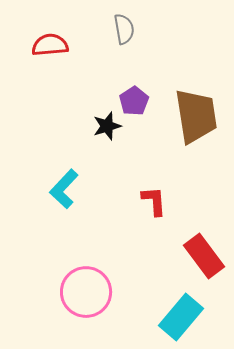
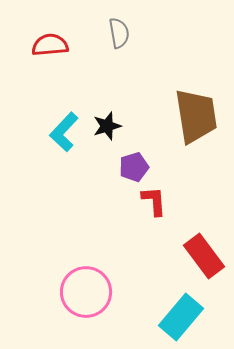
gray semicircle: moved 5 px left, 4 px down
purple pentagon: moved 66 px down; rotated 16 degrees clockwise
cyan L-shape: moved 57 px up
